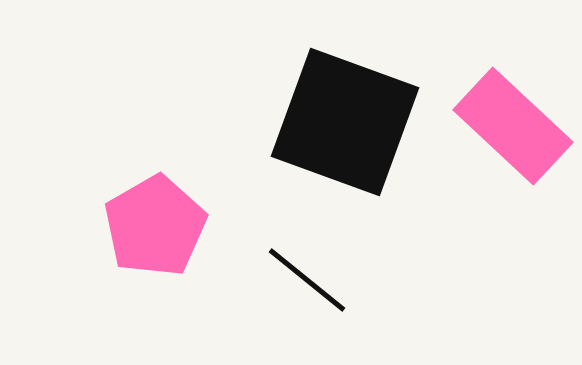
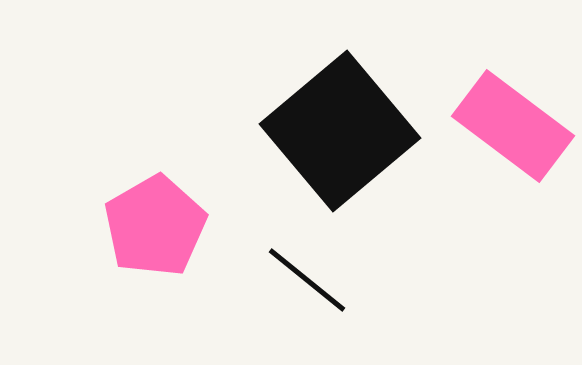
black square: moved 5 px left, 9 px down; rotated 30 degrees clockwise
pink rectangle: rotated 6 degrees counterclockwise
